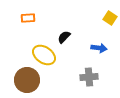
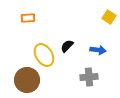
yellow square: moved 1 px left, 1 px up
black semicircle: moved 3 px right, 9 px down
blue arrow: moved 1 px left, 2 px down
yellow ellipse: rotated 25 degrees clockwise
